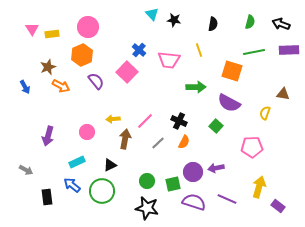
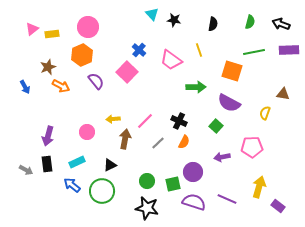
pink triangle at (32, 29): rotated 24 degrees clockwise
pink trapezoid at (169, 60): moved 2 px right; rotated 30 degrees clockwise
purple arrow at (216, 168): moved 6 px right, 11 px up
black rectangle at (47, 197): moved 33 px up
